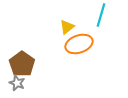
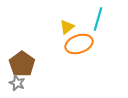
cyan line: moved 3 px left, 4 px down
